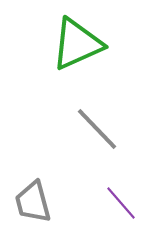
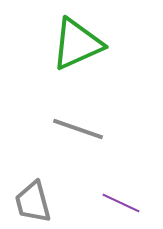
gray line: moved 19 px left; rotated 27 degrees counterclockwise
purple line: rotated 24 degrees counterclockwise
